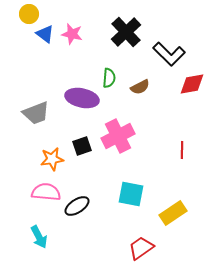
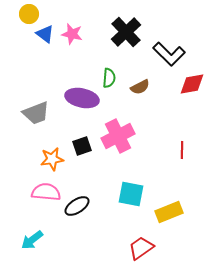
yellow rectangle: moved 4 px left, 1 px up; rotated 12 degrees clockwise
cyan arrow: moved 7 px left, 3 px down; rotated 80 degrees clockwise
